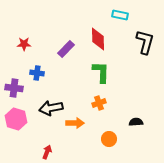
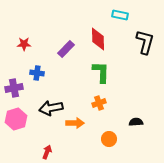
purple cross: rotated 18 degrees counterclockwise
pink hexagon: rotated 25 degrees clockwise
